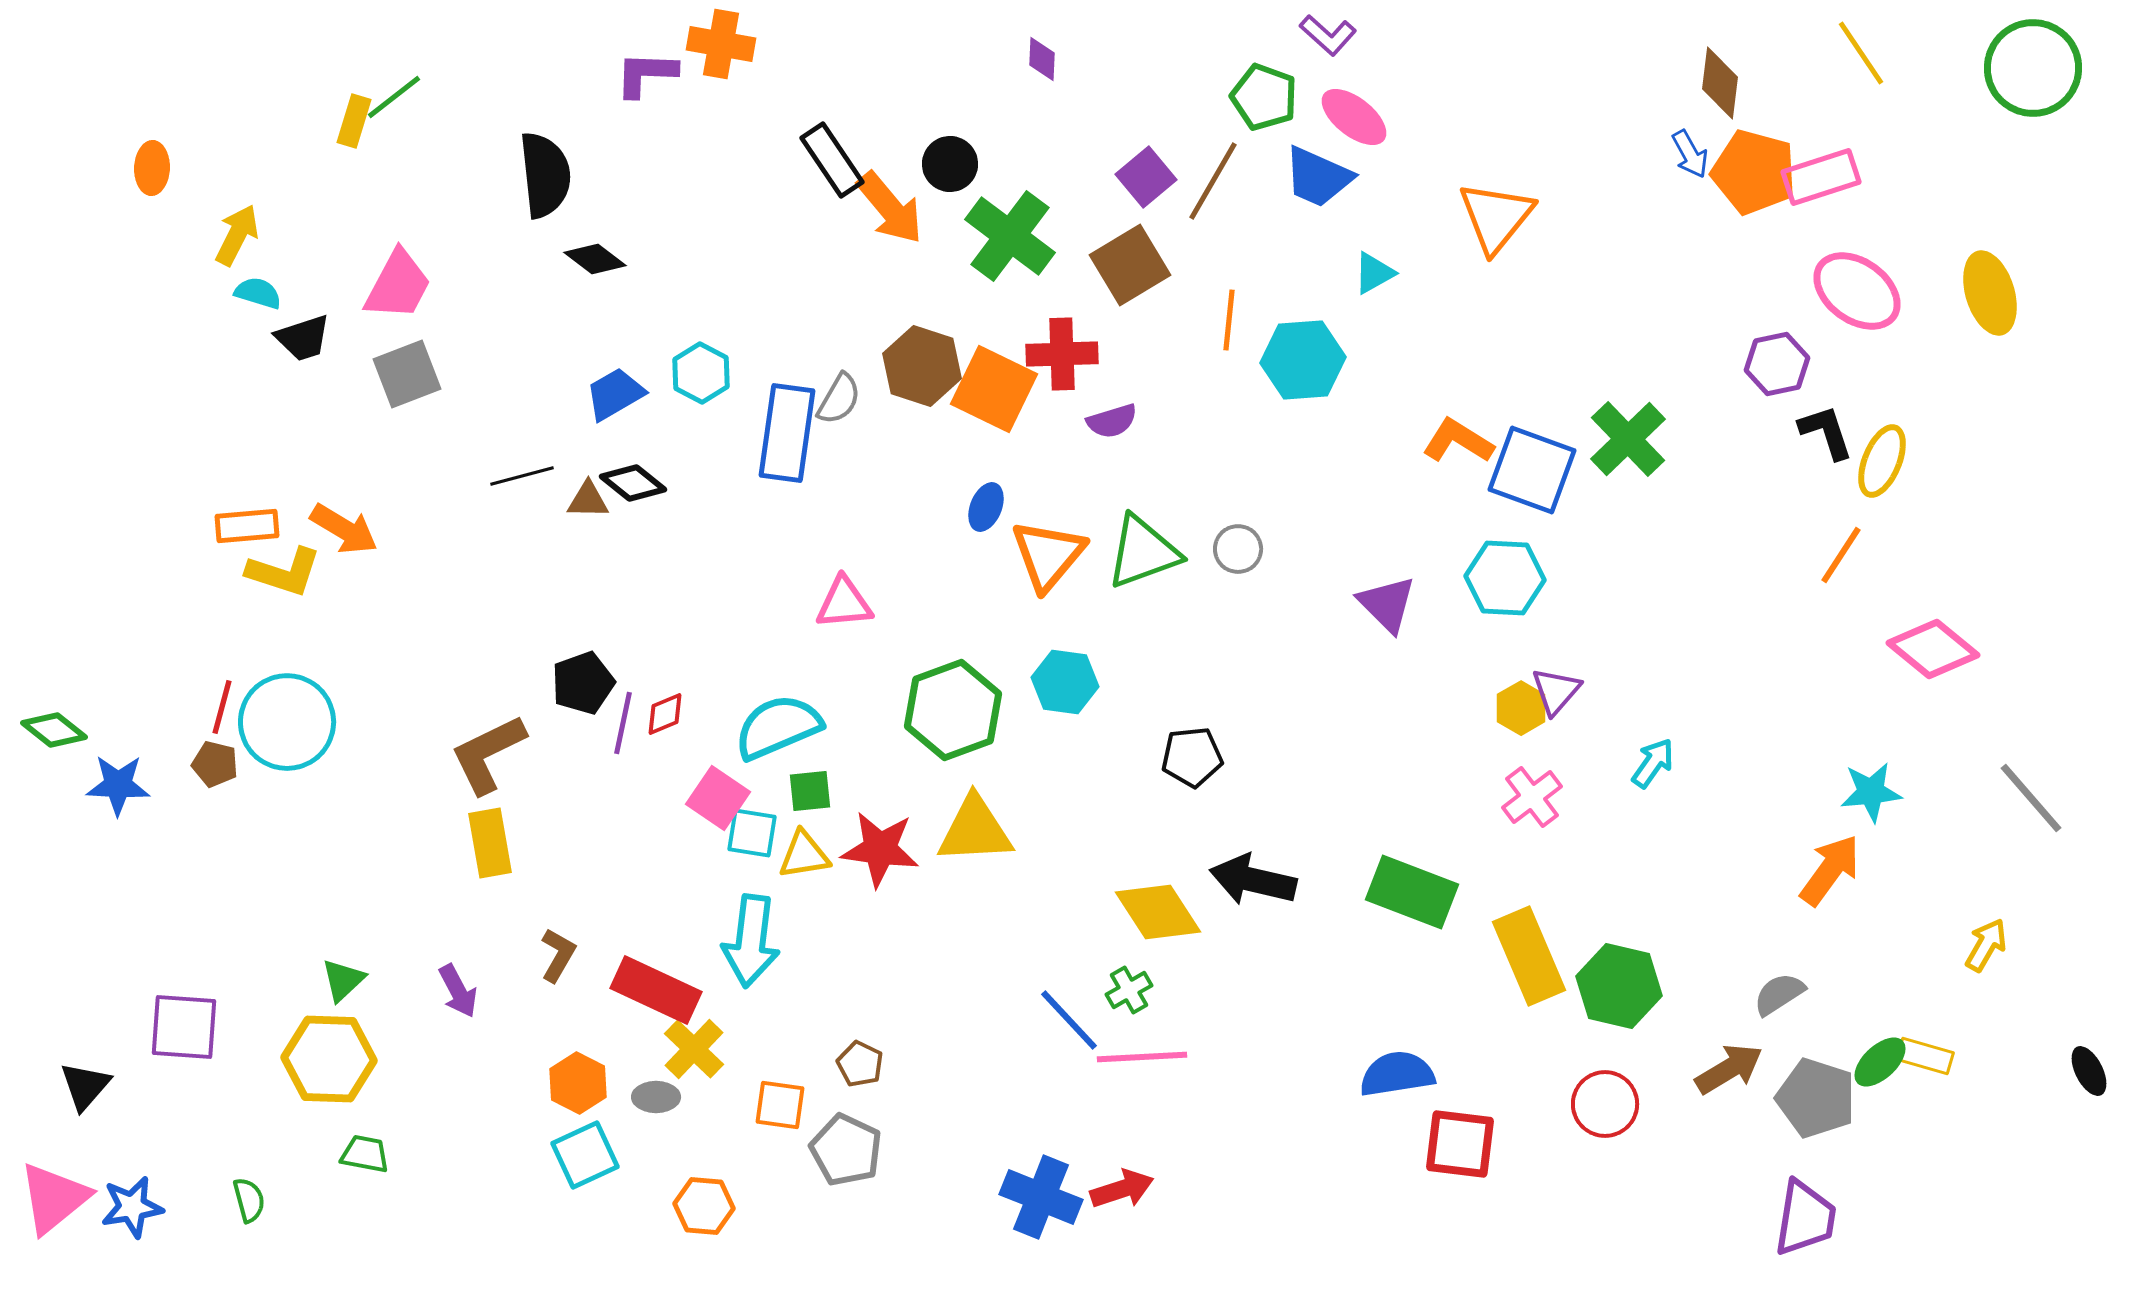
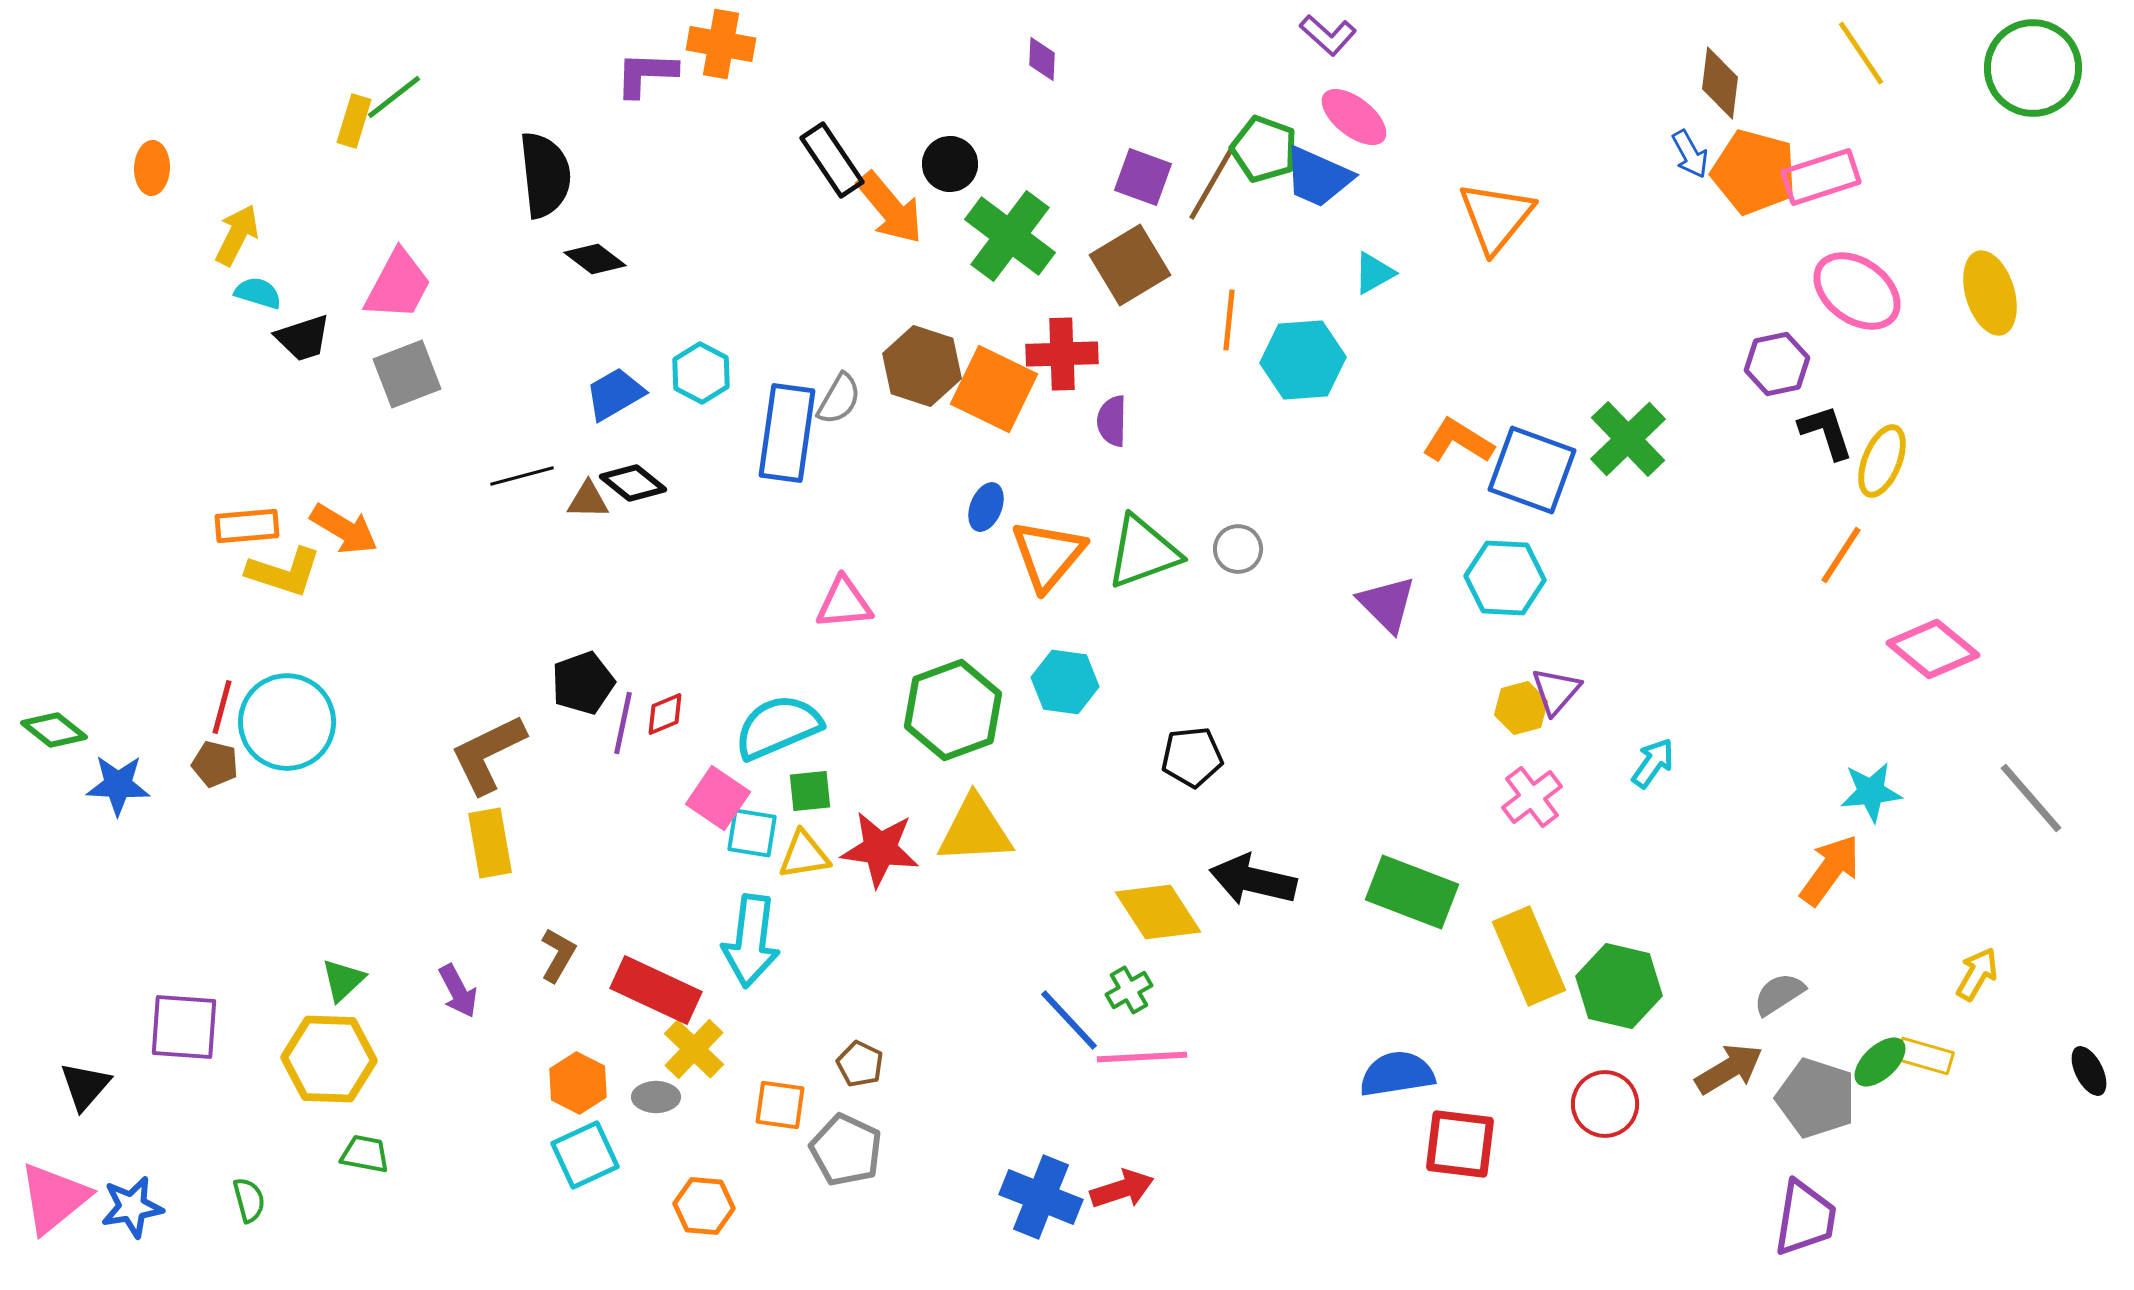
green pentagon at (1264, 97): moved 52 px down
purple square at (1146, 177): moved 3 px left; rotated 30 degrees counterclockwise
purple semicircle at (1112, 421): rotated 108 degrees clockwise
yellow hexagon at (1521, 708): rotated 15 degrees clockwise
yellow arrow at (1986, 945): moved 9 px left, 29 px down
